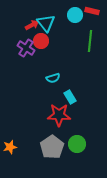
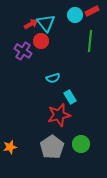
red rectangle: rotated 40 degrees counterclockwise
red arrow: moved 1 px left, 1 px up
purple cross: moved 3 px left, 3 px down
red star: rotated 15 degrees counterclockwise
green circle: moved 4 px right
